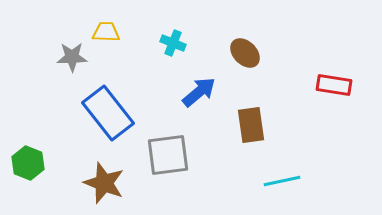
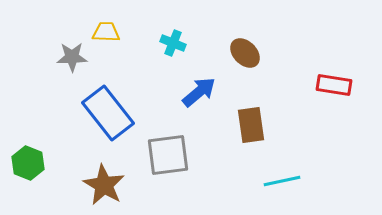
brown star: moved 2 px down; rotated 9 degrees clockwise
